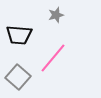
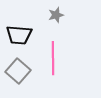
pink line: rotated 40 degrees counterclockwise
gray square: moved 6 px up
